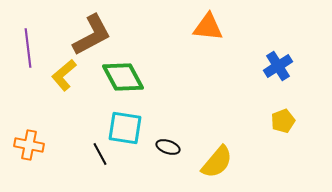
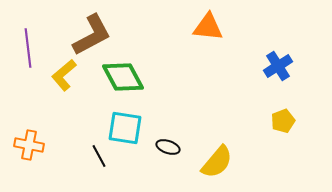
black line: moved 1 px left, 2 px down
